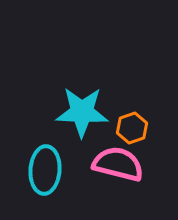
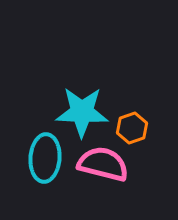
pink semicircle: moved 15 px left
cyan ellipse: moved 12 px up
